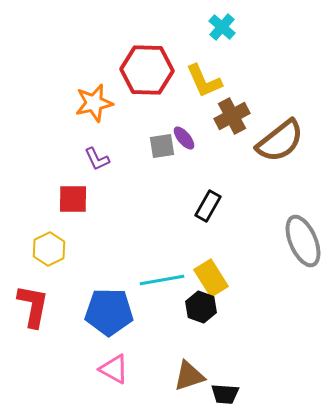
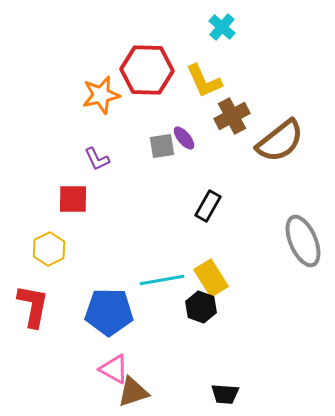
orange star: moved 7 px right, 8 px up
brown triangle: moved 56 px left, 16 px down
